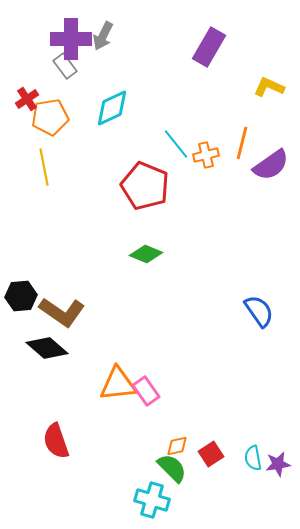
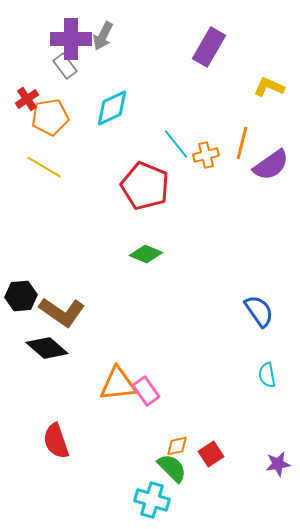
yellow line: rotated 48 degrees counterclockwise
cyan semicircle: moved 14 px right, 83 px up
